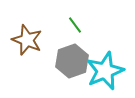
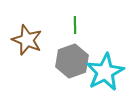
green line: rotated 36 degrees clockwise
cyan star: moved 1 px down; rotated 6 degrees counterclockwise
